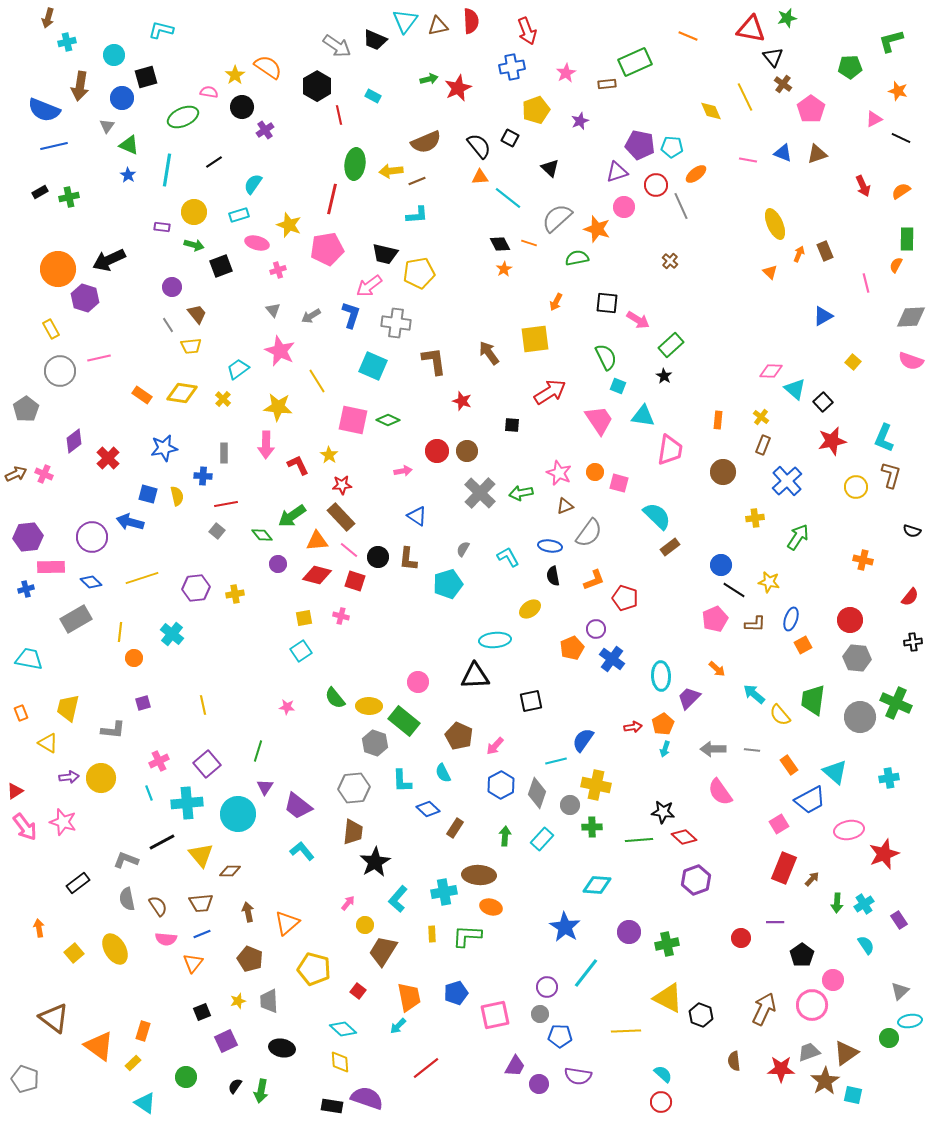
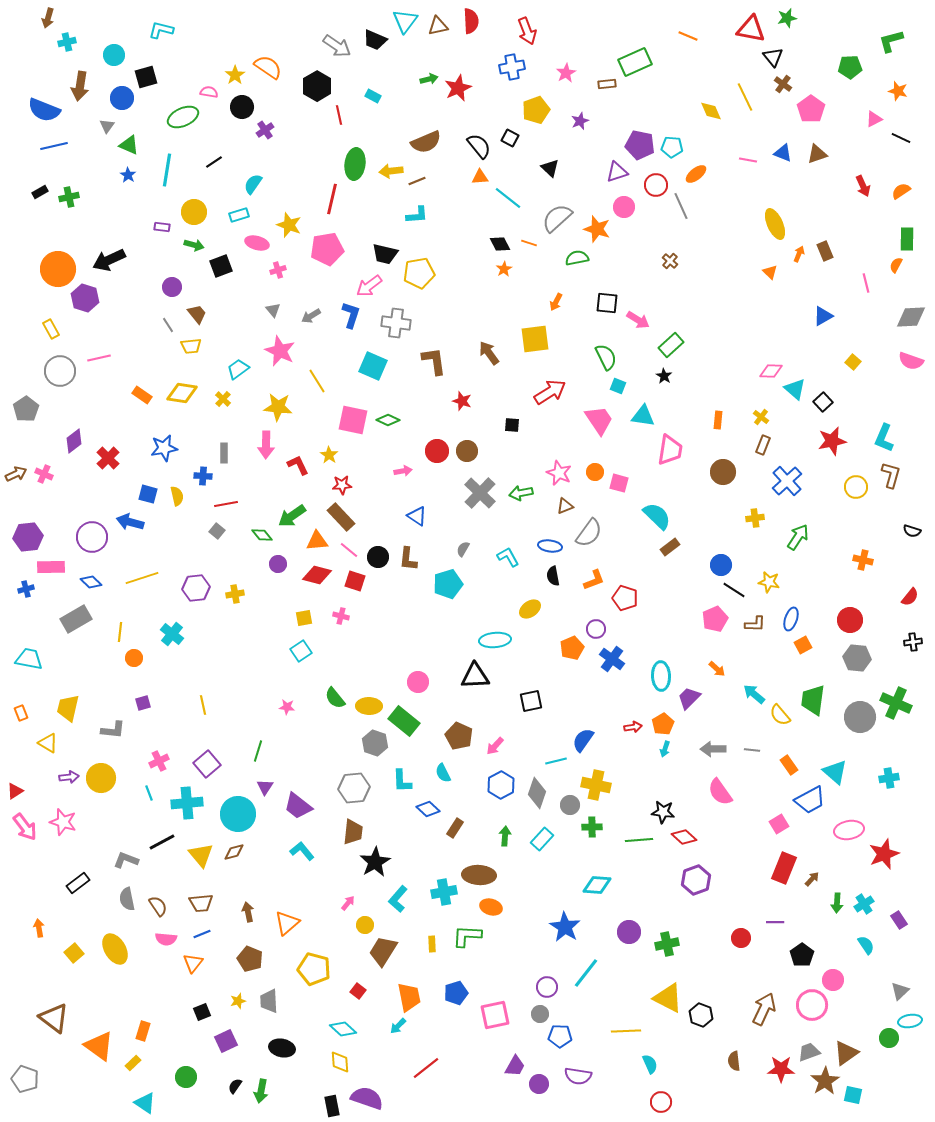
brown diamond at (230, 871): moved 4 px right, 19 px up; rotated 15 degrees counterclockwise
yellow rectangle at (432, 934): moved 10 px down
cyan semicircle at (663, 1074): moved 13 px left, 10 px up; rotated 24 degrees clockwise
black rectangle at (332, 1106): rotated 70 degrees clockwise
